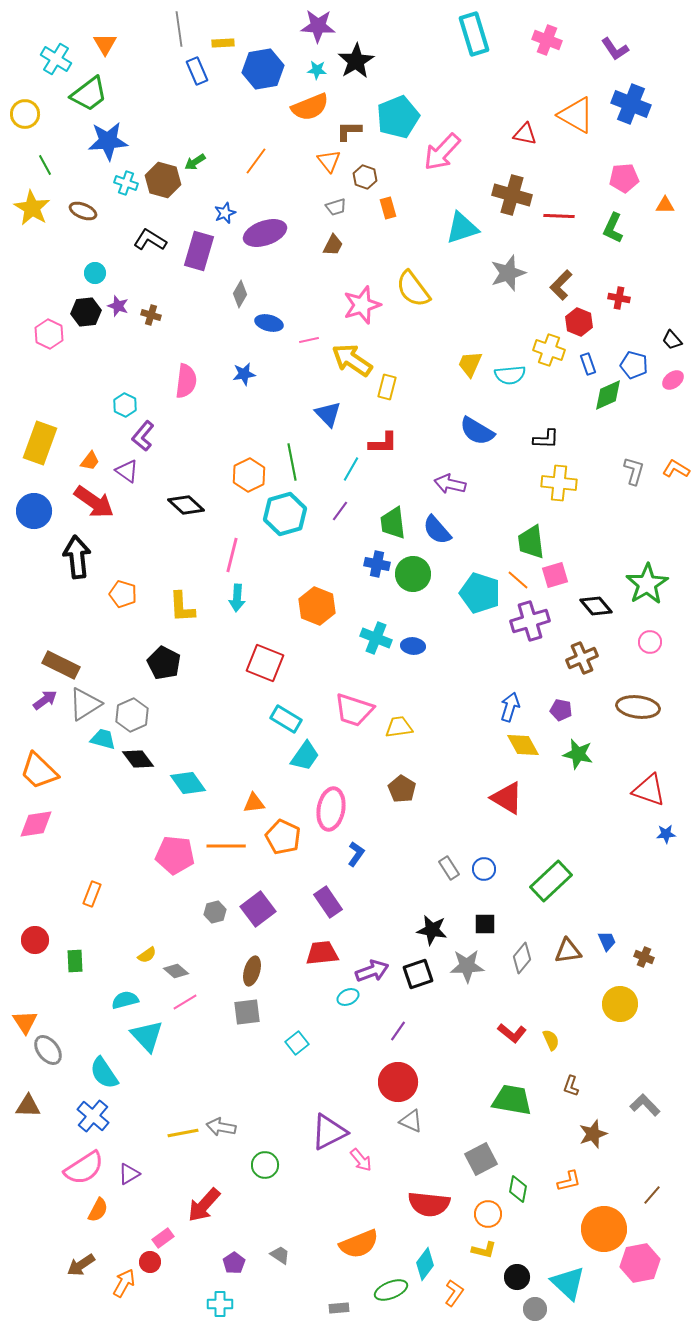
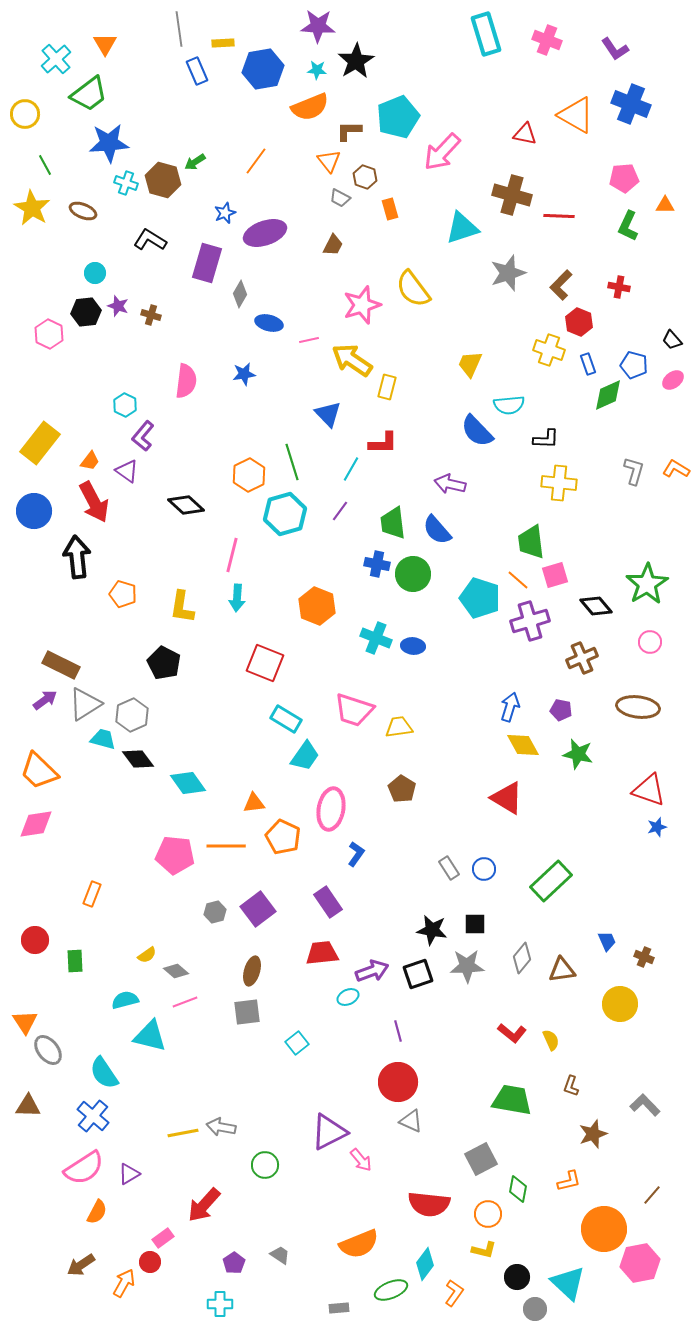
cyan rectangle at (474, 34): moved 12 px right
cyan cross at (56, 59): rotated 16 degrees clockwise
blue star at (108, 141): moved 1 px right, 2 px down
gray trapezoid at (336, 207): moved 4 px right, 9 px up; rotated 45 degrees clockwise
orange rectangle at (388, 208): moved 2 px right, 1 px down
green L-shape at (613, 228): moved 15 px right, 2 px up
purple rectangle at (199, 251): moved 8 px right, 12 px down
red cross at (619, 298): moved 11 px up
cyan semicircle at (510, 375): moved 1 px left, 30 px down
blue semicircle at (477, 431): rotated 15 degrees clockwise
yellow rectangle at (40, 443): rotated 18 degrees clockwise
green line at (292, 462): rotated 6 degrees counterclockwise
red arrow at (94, 502): rotated 27 degrees clockwise
cyan pentagon at (480, 593): moved 5 px down
yellow L-shape at (182, 607): rotated 12 degrees clockwise
blue star at (666, 834): moved 9 px left, 7 px up; rotated 12 degrees counterclockwise
black square at (485, 924): moved 10 px left
brown triangle at (568, 951): moved 6 px left, 19 px down
pink line at (185, 1002): rotated 10 degrees clockwise
purple line at (398, 1031): rotated 50 degrees counterclockwise
cyan triangle at (147, 1036): moved 3 px right; rotated 33 degrees counterclockwise
orange semicircle at (98, 1210): moved 1 px left, 2 px down
